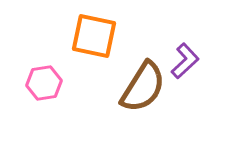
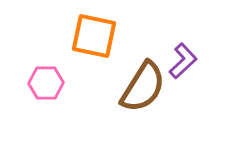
purple L-shape: moved 2 px left
pink hexagon: moved 2 px right; rotated 8 degrees clockwise
